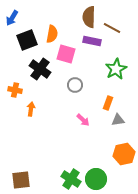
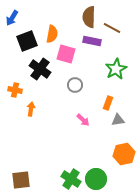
black square: moved 1 px down
